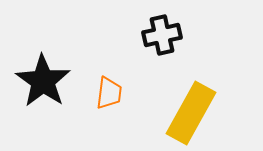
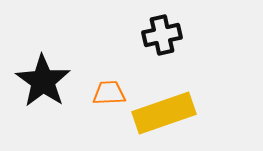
orange trapezoid: rotated 100 degrees counterclockwise
yellow rectangle: moved 27 px left; rotated 42 degrees clockwise
